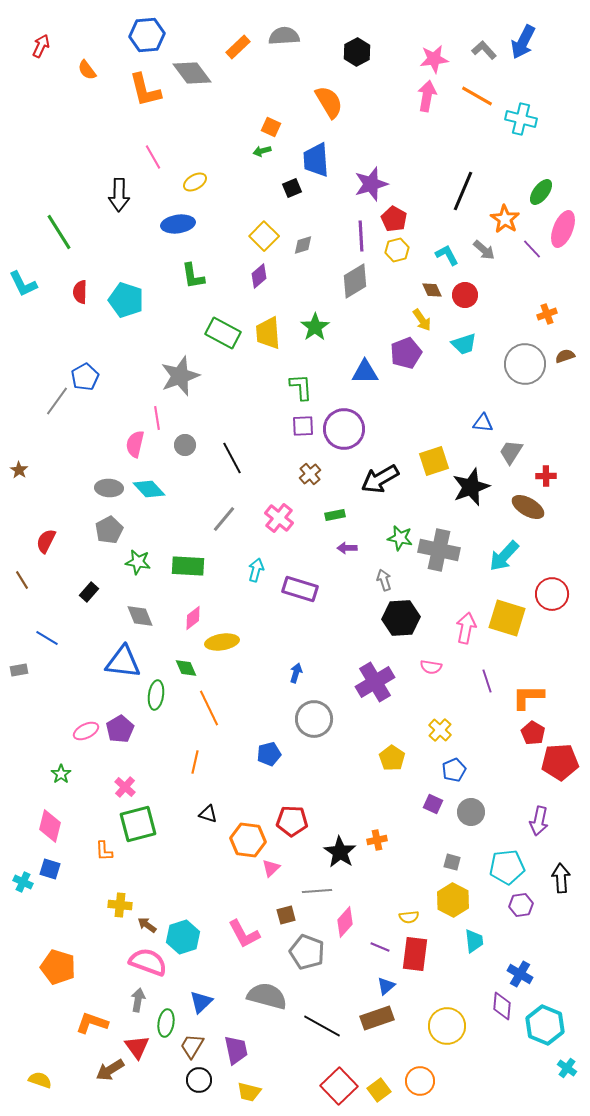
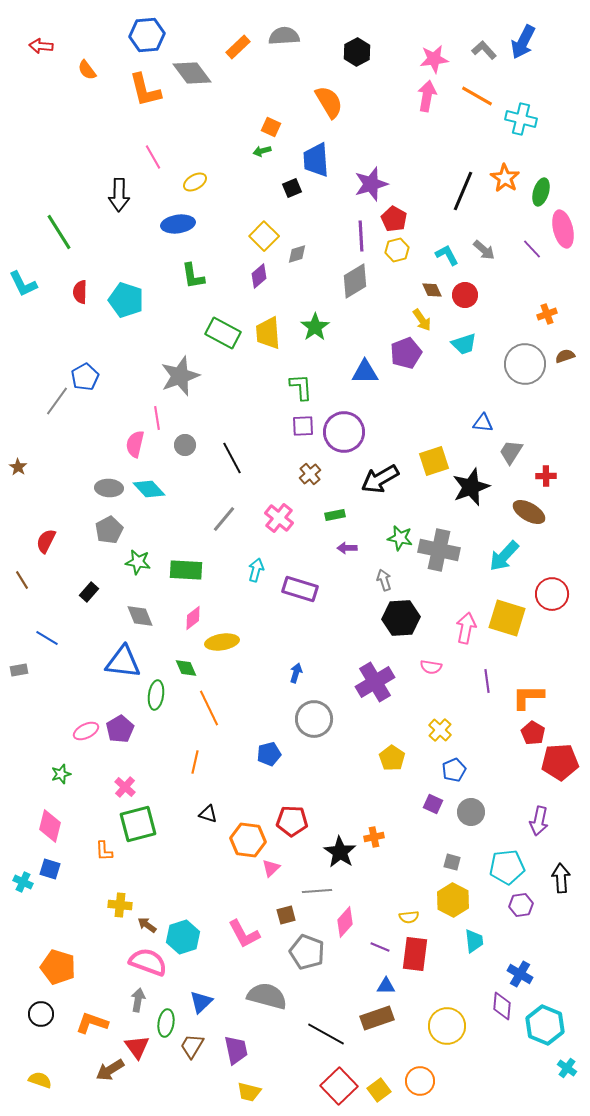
red arrow at (41, 46): rotated 110 degrees counterclockwise
green ellipse at (541, 192): rotated 20 degrees counterclockwise
orange star at (505, 219): moved 41 px up
pink ellipse at (563, 229): rotated 36 degrees counterclockwise
gray diamond at (303, 245): moved 6 px left, 9 px down
purple circle at (344, 429): moved 3 px down
brown star at (19, 470): moved 1 px left, 3 px up
brown ellipse at (528, 507): moved 1 px right, 5 px down
green rectangle at (188, 566): moved 2 px left, 4 px down
purple line at (487, 681): rotated 10 degrees clockwise
green star at (61, 774): rotated 18 degrees clockwise
orange cross at (377, 840): moved 3 px left, 3 px up
blue triangle at (386, 986): rotated 42 degrees clockwise
black line at (322, 1026): moved 4 px right, 8 px down
black circle at (199, 1080): moved 158 px left, 66 px up
